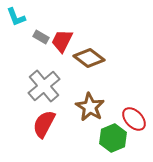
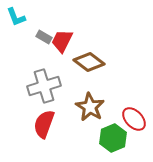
gray rectangle: moved 3 px right
brown diamond: moved 4 px down
gray cross: rotated 24 degrees clockwise
red semicircle: rotated 8 degrees counterclockwise
